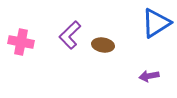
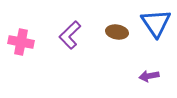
blue triangle: rotated 32 degrees counterclockwise
brown ellipse: moved 14 px right, 13 px up
